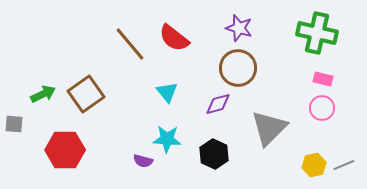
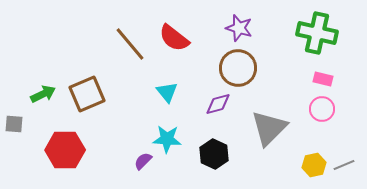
brown square: moved 1 px right; rotated 12 degrees clockwise
pink circle: moved 1 px down
purple semicircle: rotated 120 degrees clockwise
